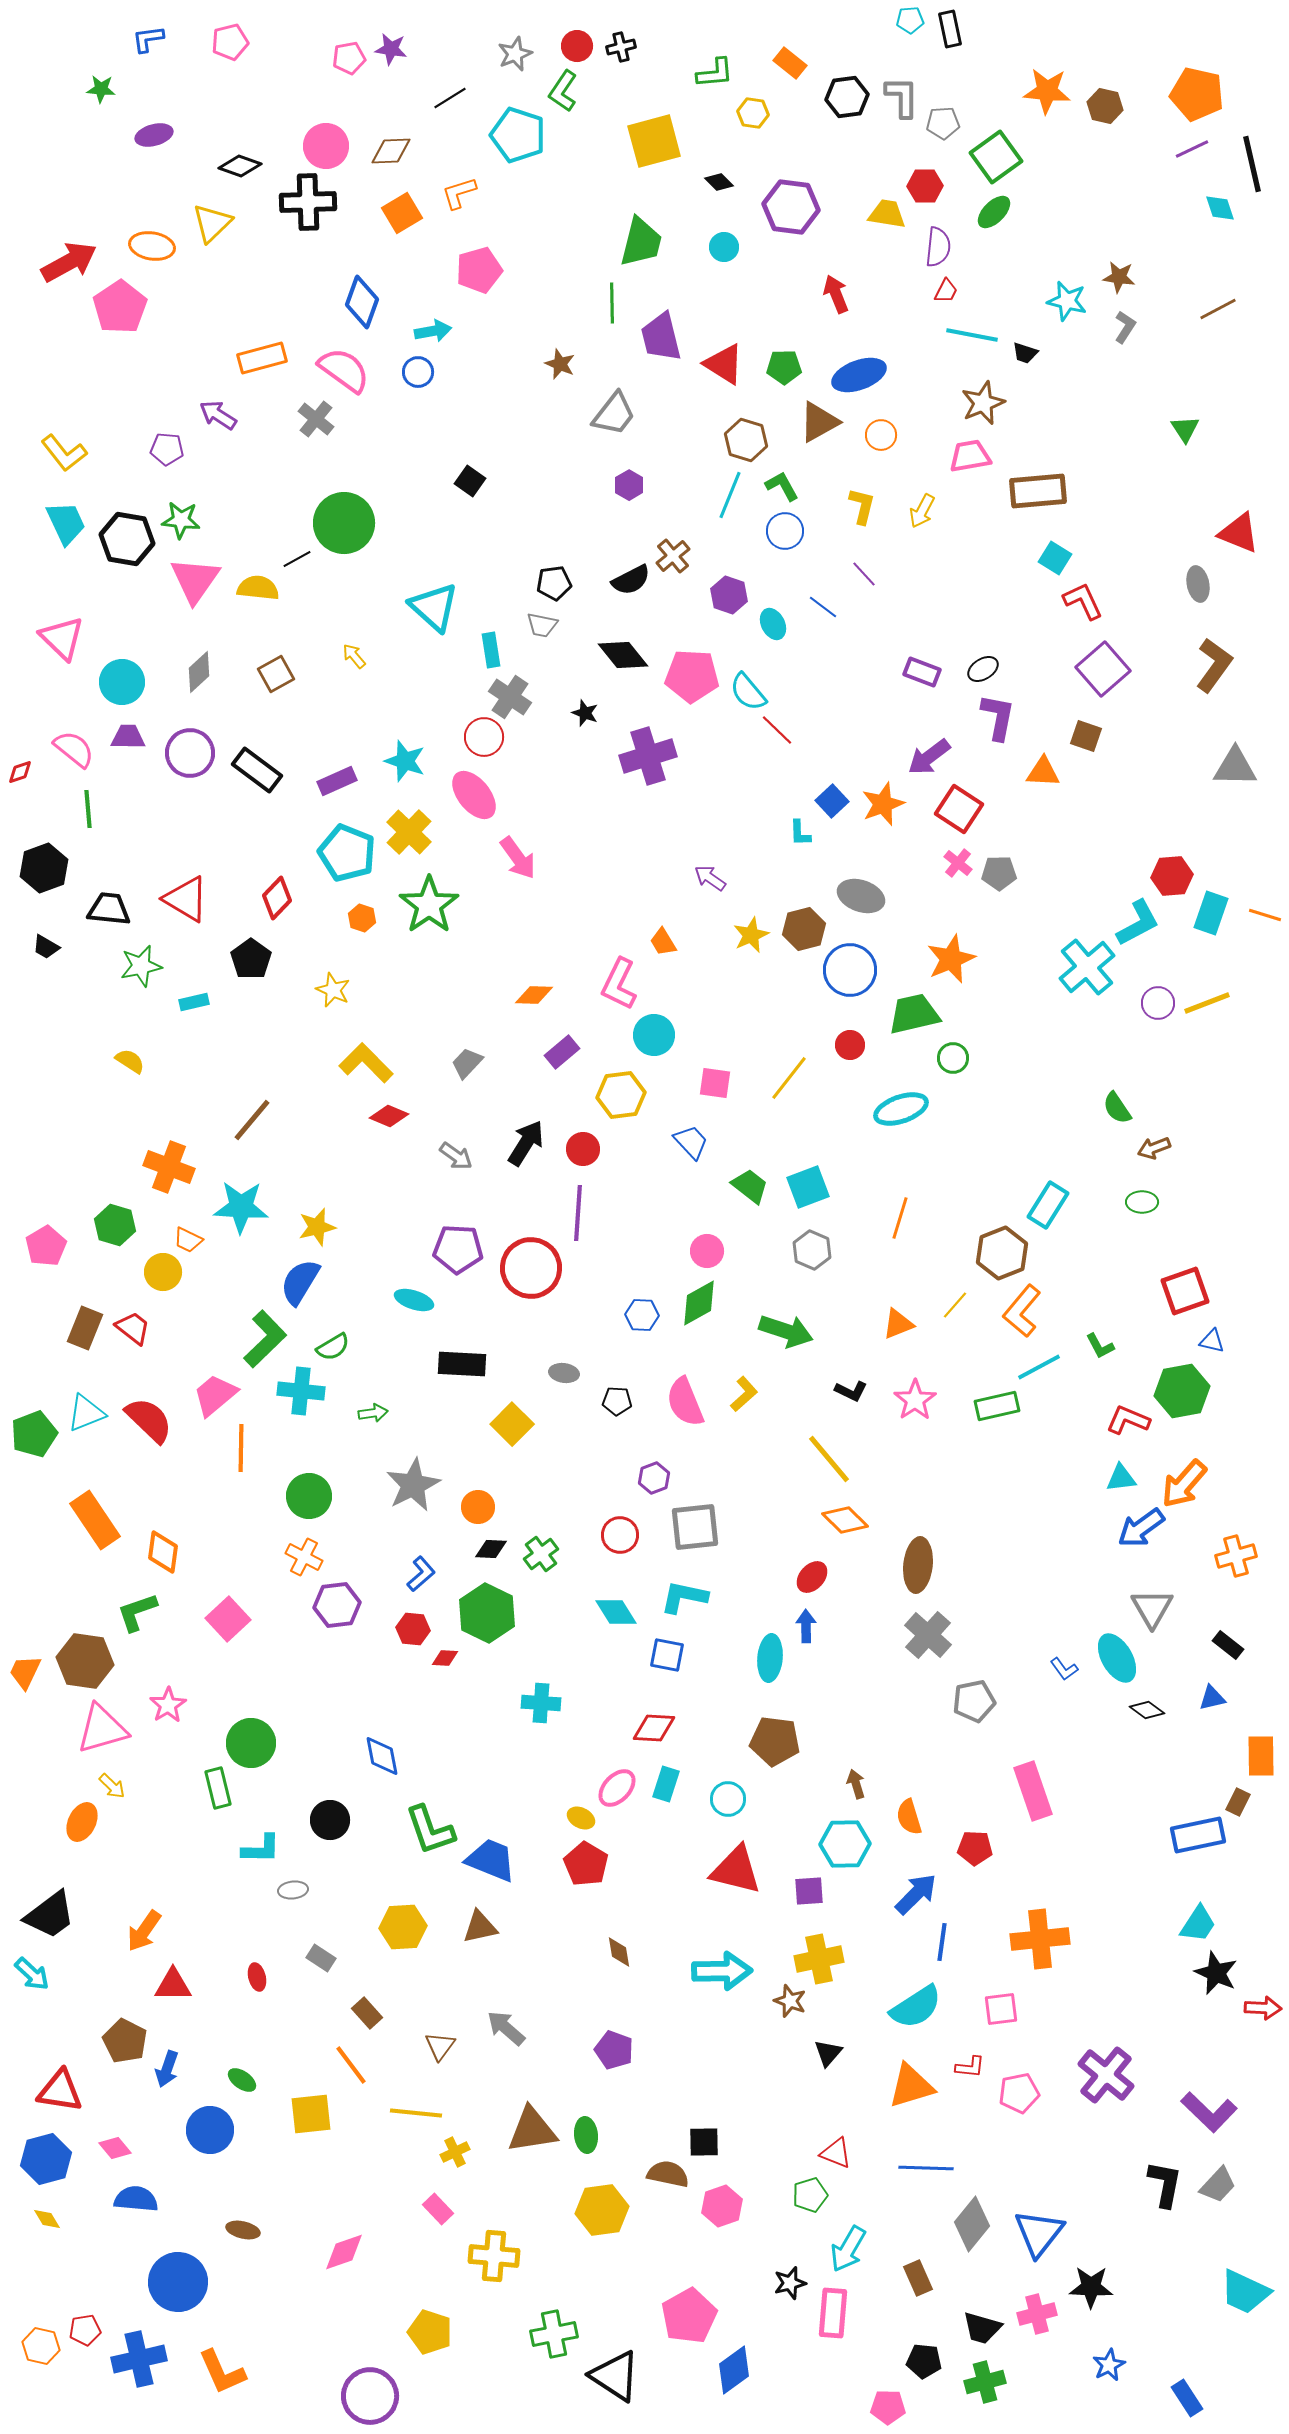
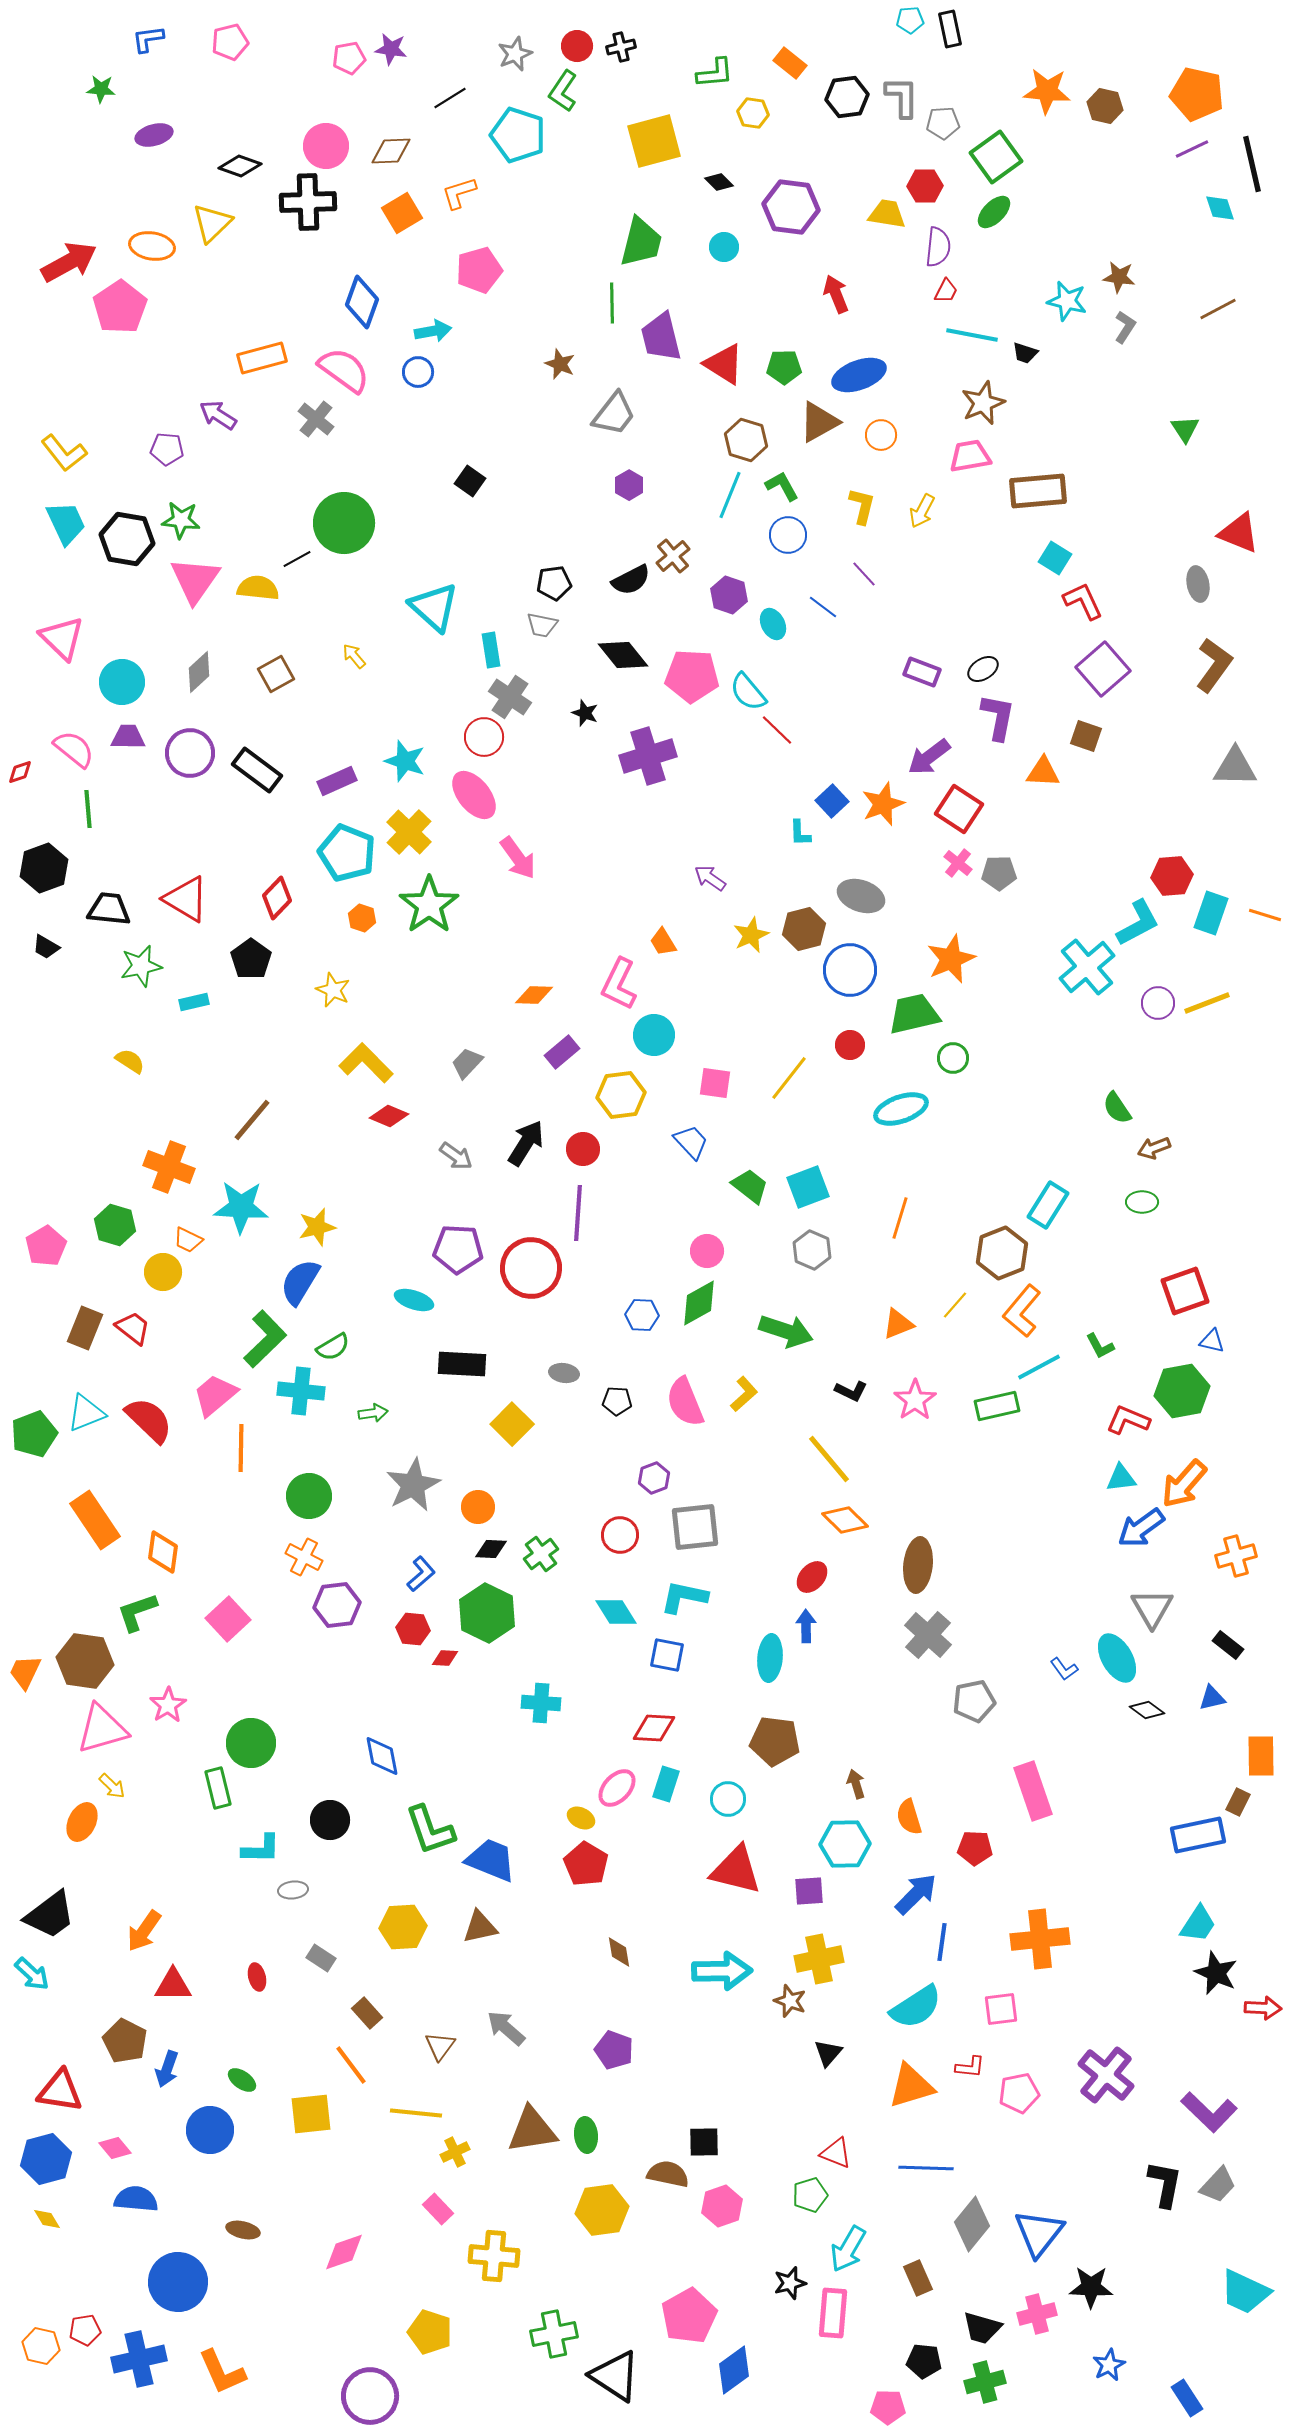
blue circle at (785, 531): moved 3 px right, 4 px down
